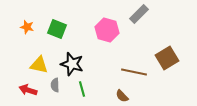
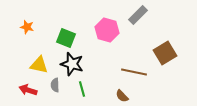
gray rectangle: moved 1 px left, 1 px down
green square: moved 9 px right, 9 px down
brown square: moved 2 px left, 5 px up
